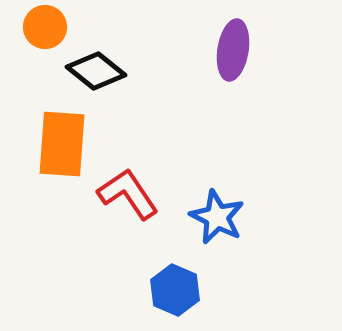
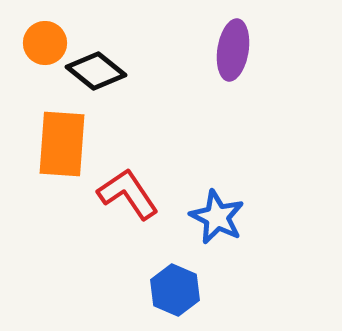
orange circle: moved 16 px down
